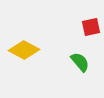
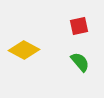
red square: moved 12 px left, 1 px up
